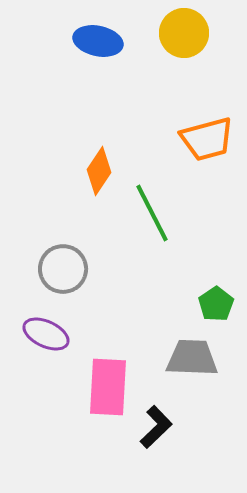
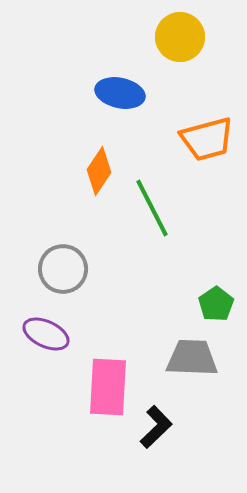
yellow circle: moved 4 px left, 4 px down
blue ellipse: moved 22 px right, 52 px down
green line: moved 5 px up
